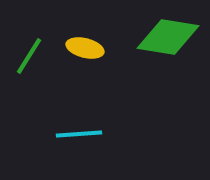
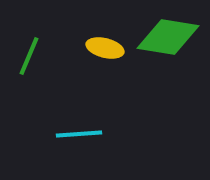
yellow ellipse: moved 20 px right
green line: rotated 9 degrees counterclockwise
